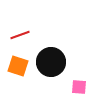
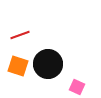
black circle: moved 3 px left, 2 px down
pink square: moved 2 px left; rotated 21 degrees clockwise
